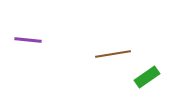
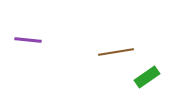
brown line: moved 3 px right, 2 px up
